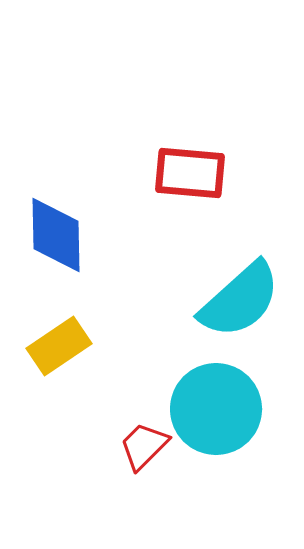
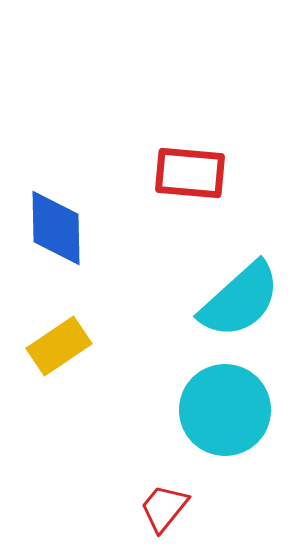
blue diamond: moved 7 px up
cyan circle: moved 9 px right, 1 px down
red trapezoid: moved 20 px right, 62 px down; rotated 6 degrees counterclockwise
